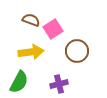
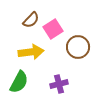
brown semicircle: rotated 114 degrees clockwise
brown circle: moved 1 px right, 4 px up
